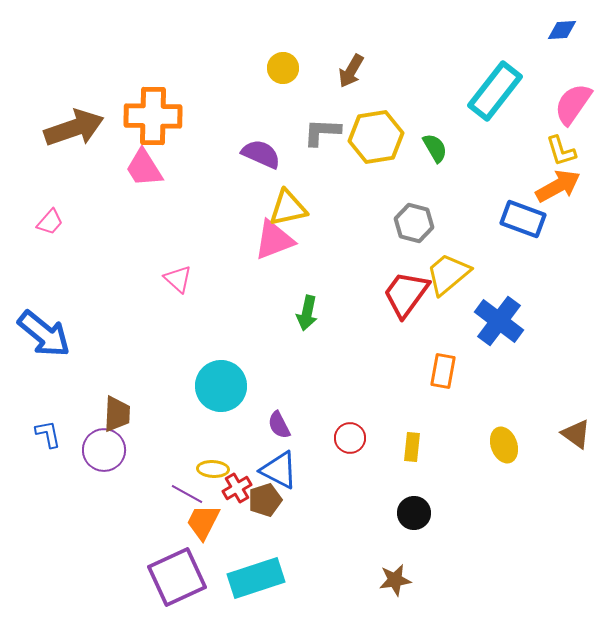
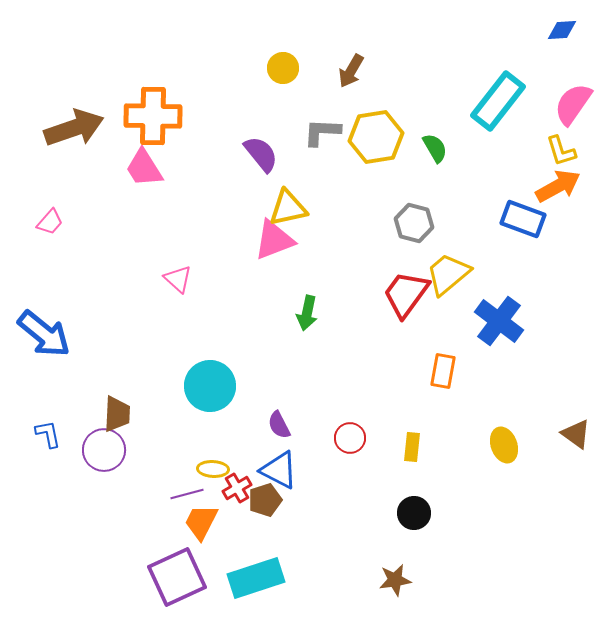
cyan rectangle at (495, 91): moved 3 px right, 10 px down
purple semicircle at (261, 154): rotated 27 degrees clockwise
cyan circle at (221, 386): moved 11 px left
purple line at (187, 494): rotated 44 degrees counterclockwise
orange trapezoid at (203, 522): moved 2 px left
